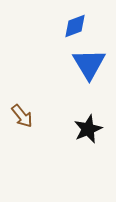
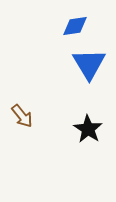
blue diamond: rotated 12 degrees clockwise
black star: rotated 16 degrees counterclockwise
